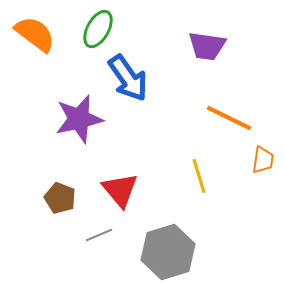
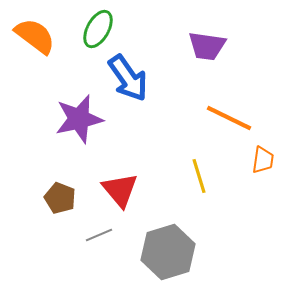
orange semicircle: moved 2 px down
